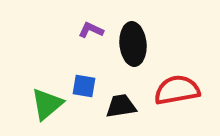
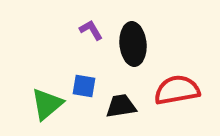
purple L-shape: rotated 35 degrees clockwise
